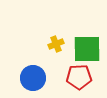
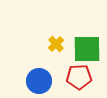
yellow cross: rotated 21 degrees counterclockwise
blue circle: moved 6 px right, 3 px down
